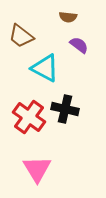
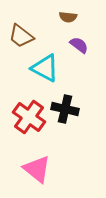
pink triangle: rotated 20 degrees counterclockwise
